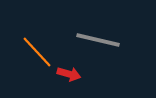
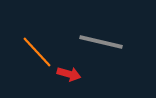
gray line: moved 3 px right, 2 px down
